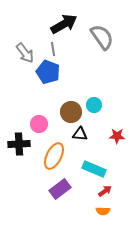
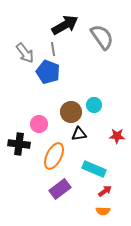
black arrow: moved 1 px right, 1 px down
black triangle: moved 1 px left; rotated 14 degrees counterclockwise
black cross: rotated 10 degrees clockwise
